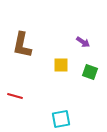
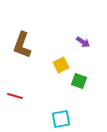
brown L-shape: rotated 8 degrees clockwise
yellow square: rotated 28 degrees counterclockwise
green square: moved 11 px left, 9 px down
